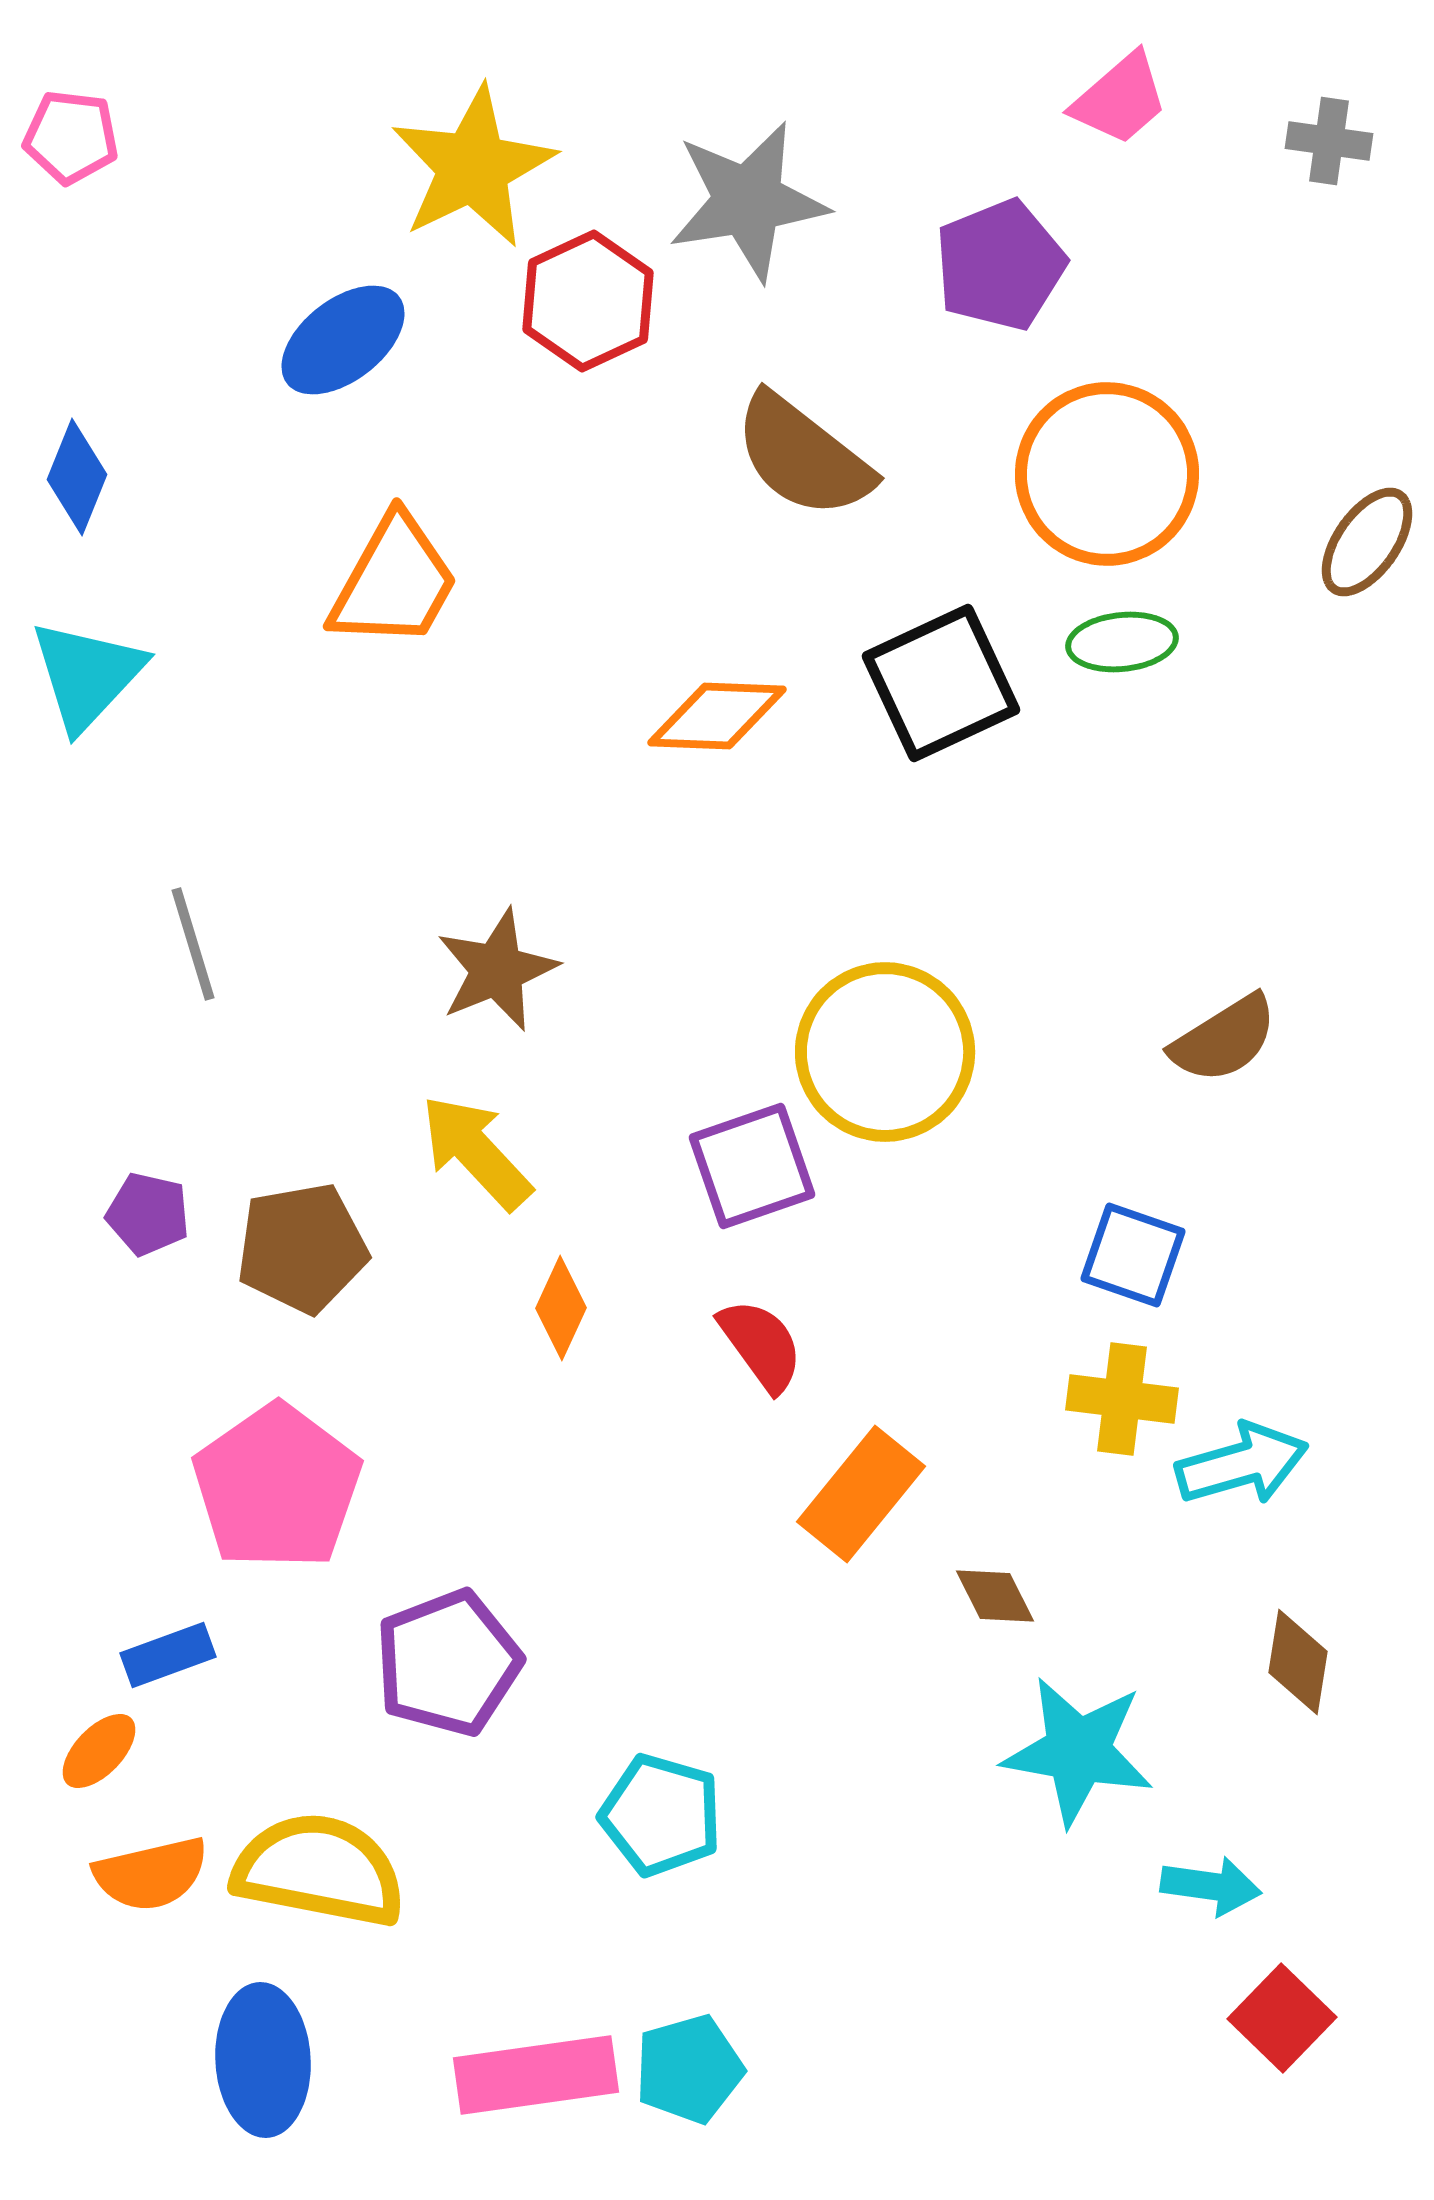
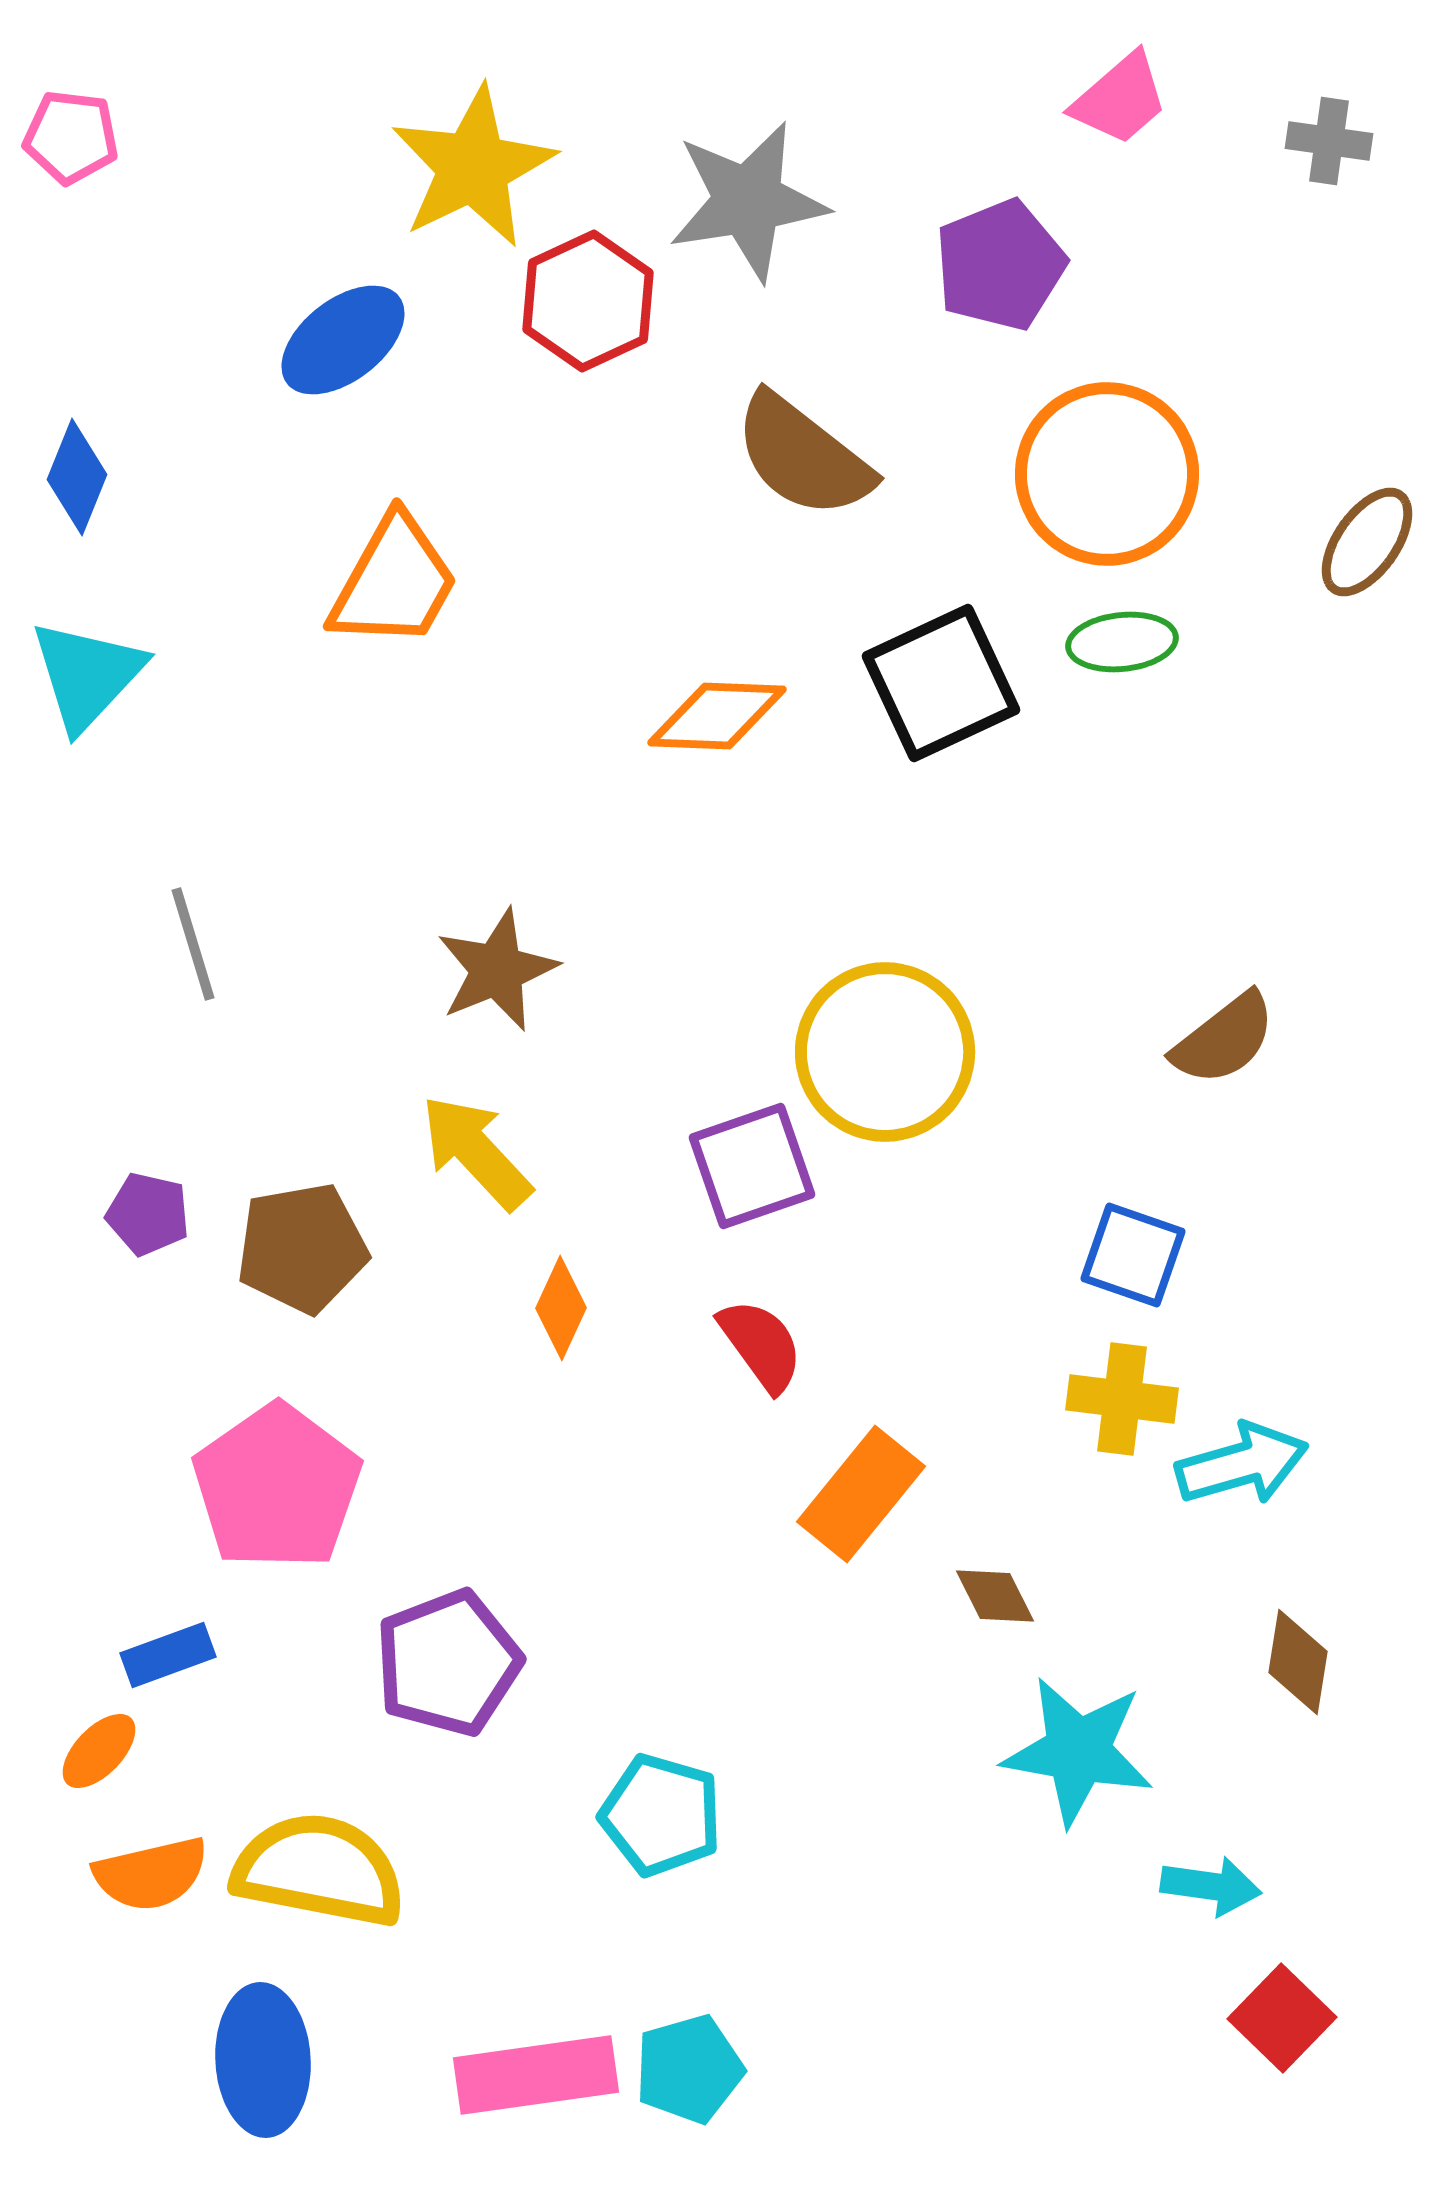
brown semicircle at (1224, 1039): rotated 6 degrees counterclockwise
